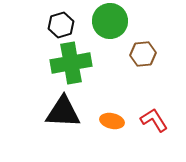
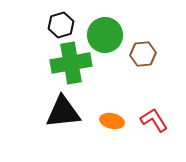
green circle: moved 5 px left, 14 px down
black triangle: rotated 9 degrees counterclockwise
